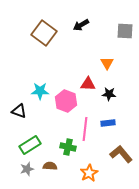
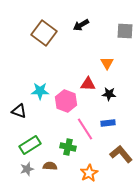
pink line: rotated 40 degrees counterclockwise
